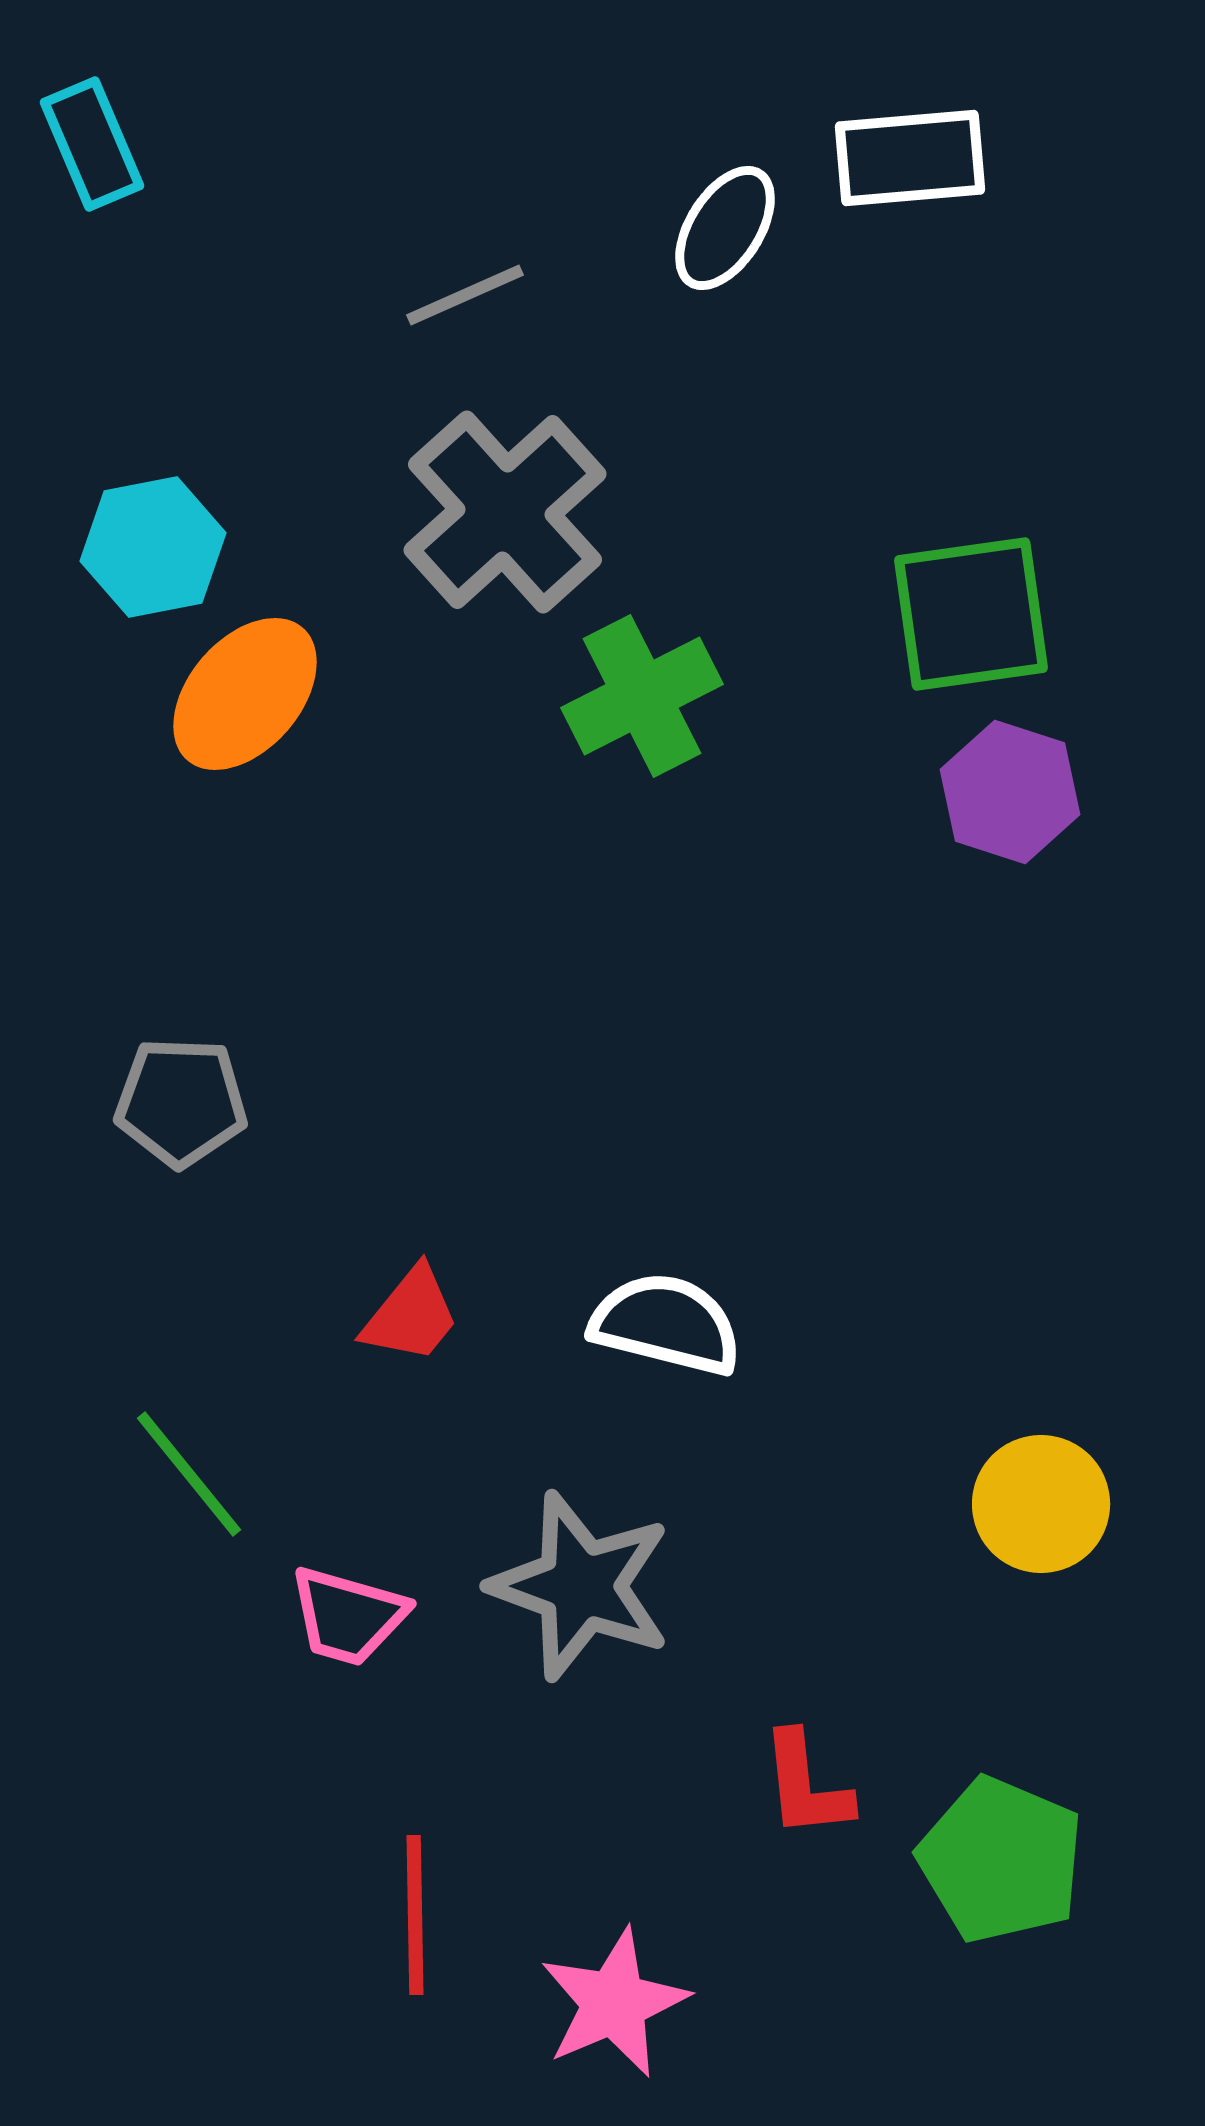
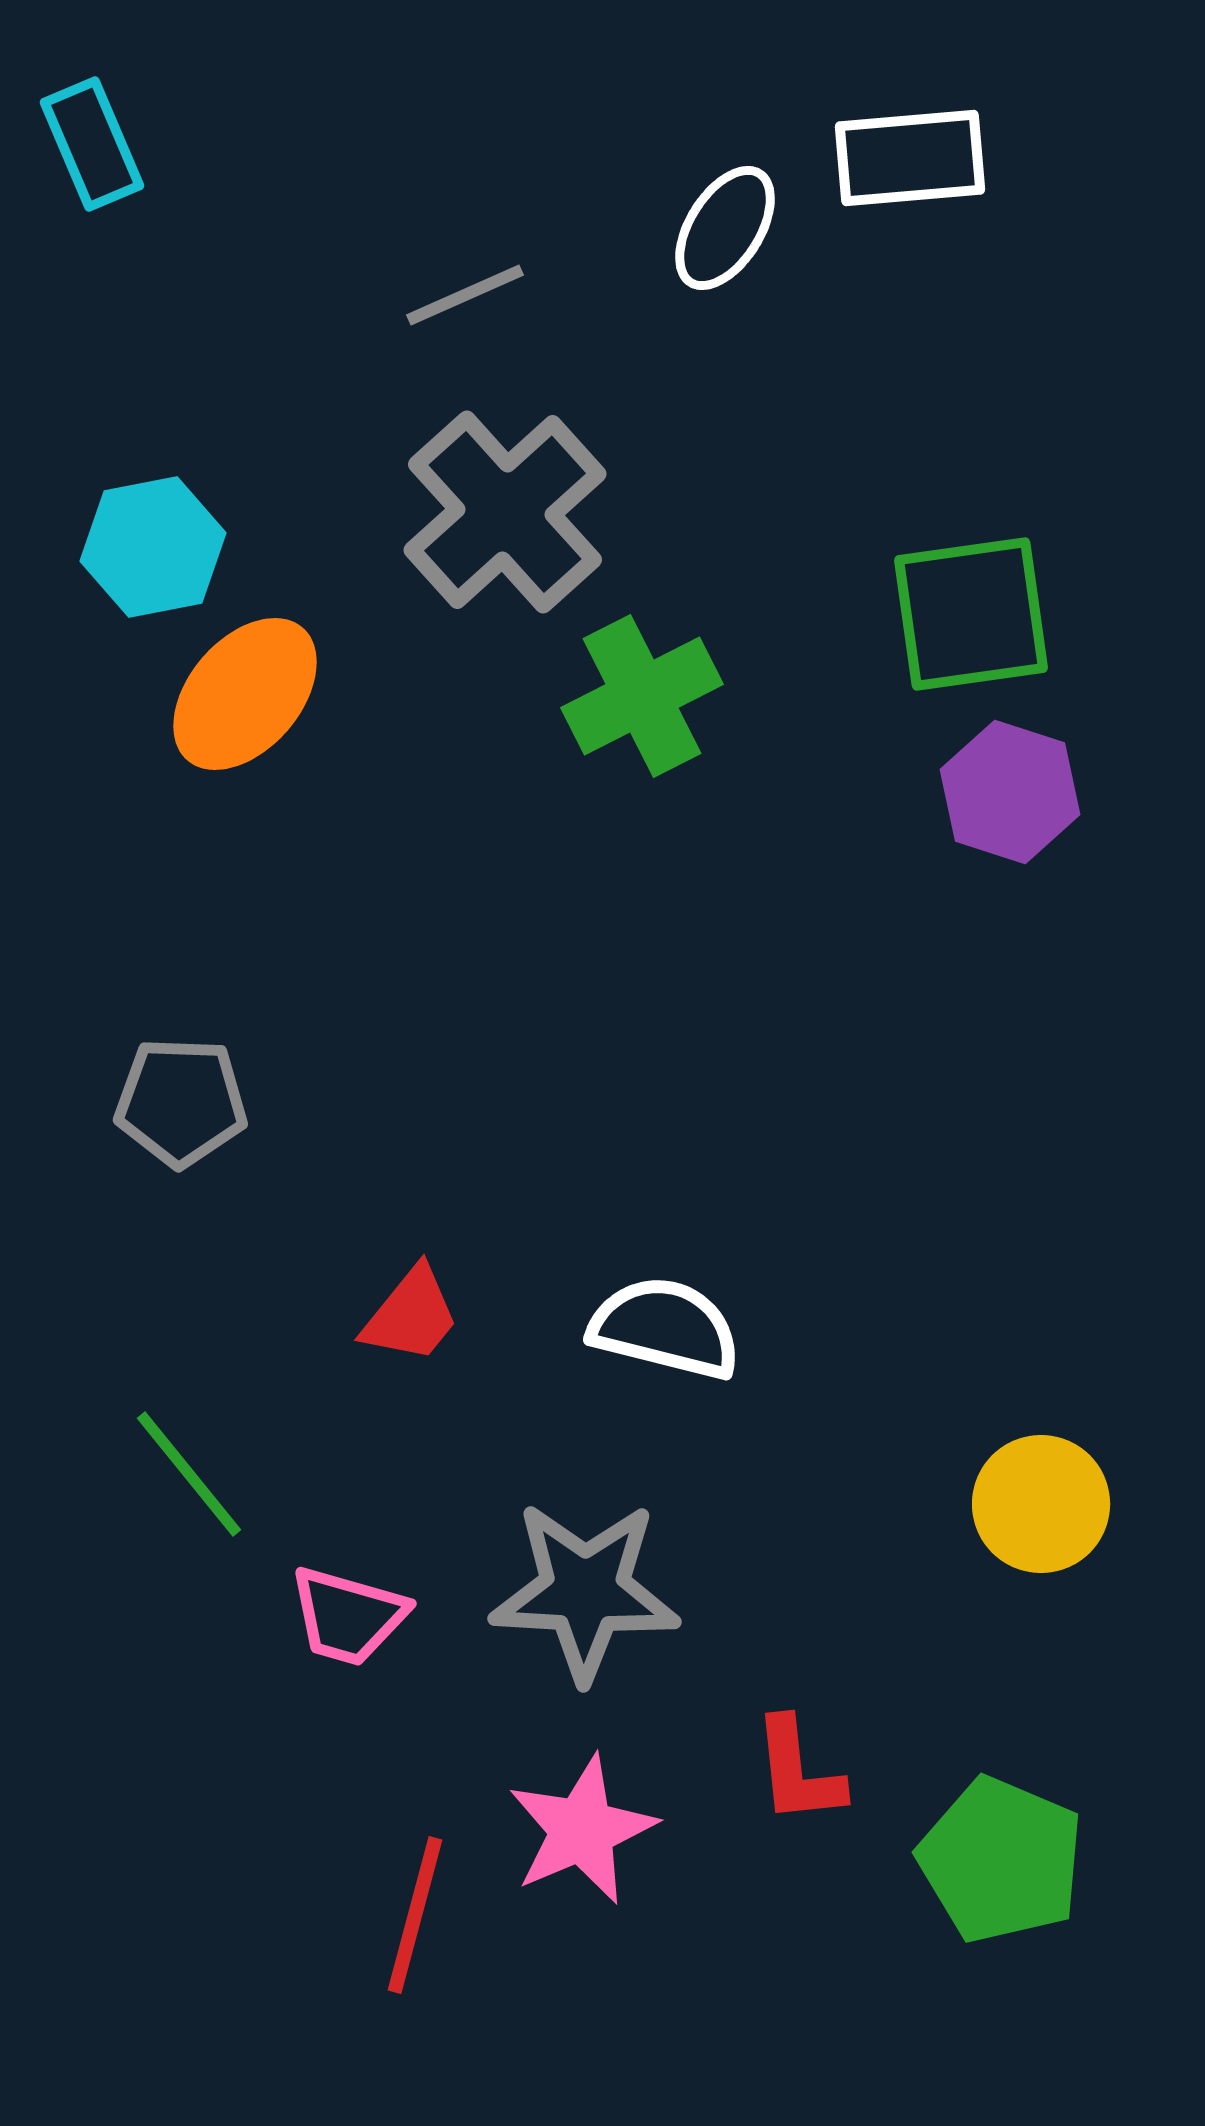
white semicircle: moved 1 px left, 4 px down
gray star: moved 4 px right, 5 px down; rotated 17 degrees counterclockwise
red L-shape: moved 8 px left, 14 px up
red line: rotated 16 degrees clockwise
pink star: moved 32 px left, 173 px up
